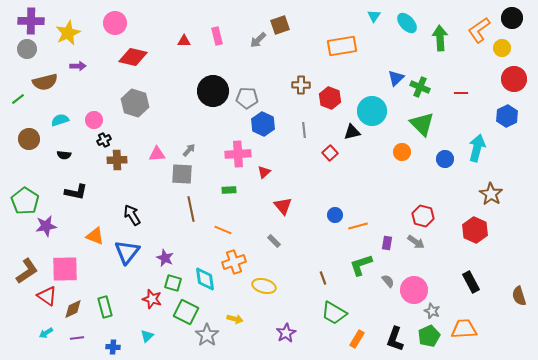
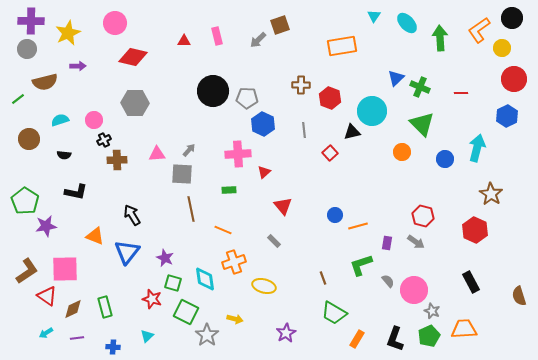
gray hexagon at (135, 103): rotated 16 degrees counterclockwise
